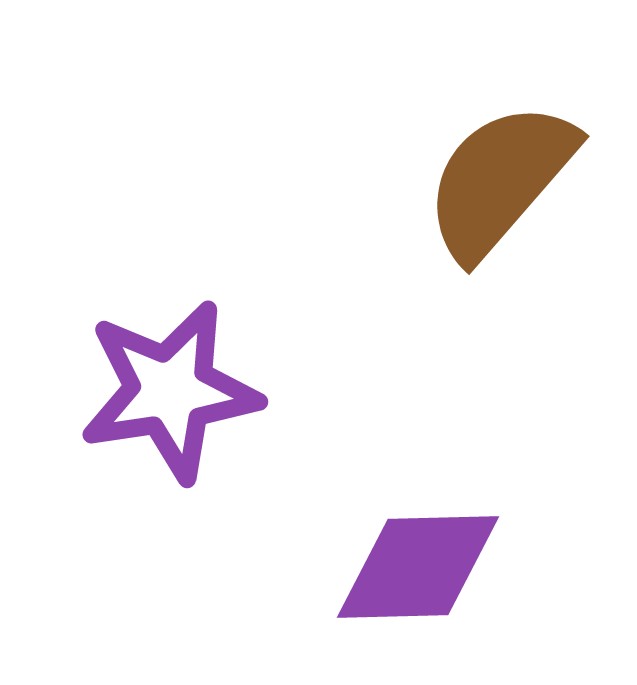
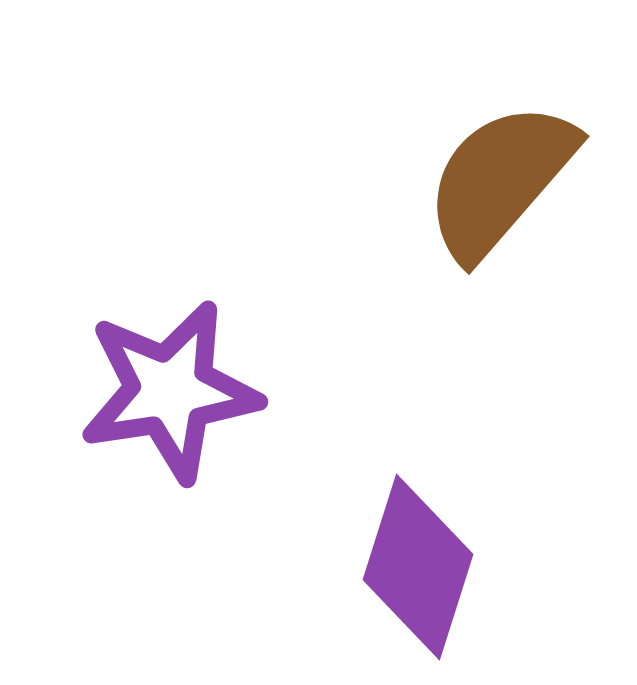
purple diamond: rotated 71 degrees counterclockwise
